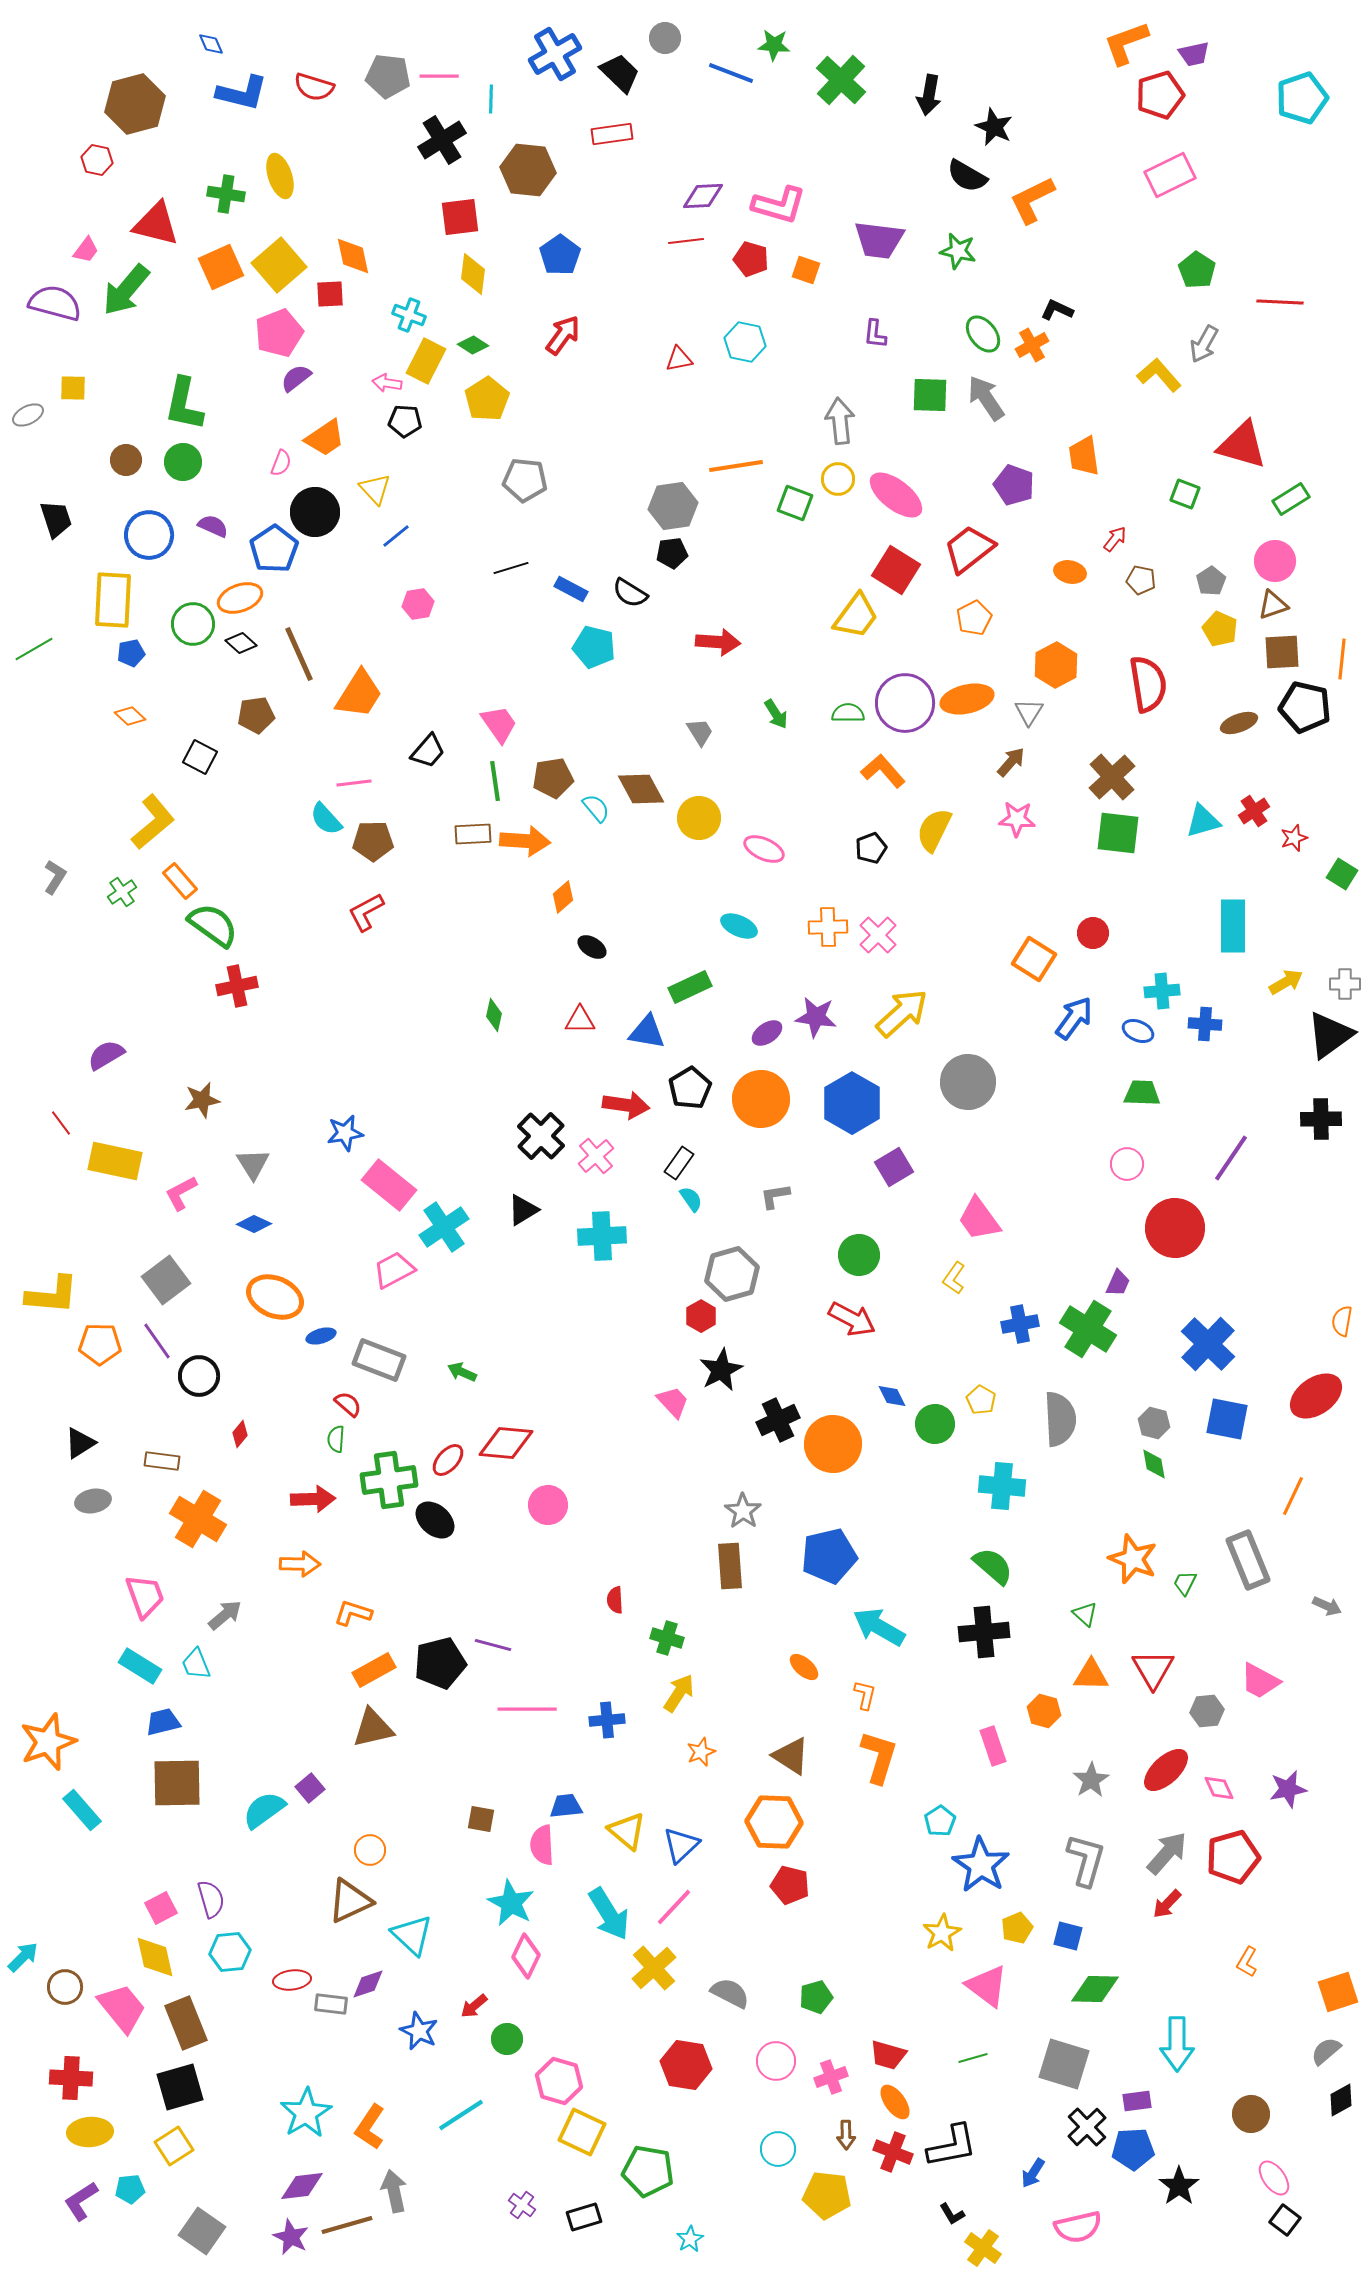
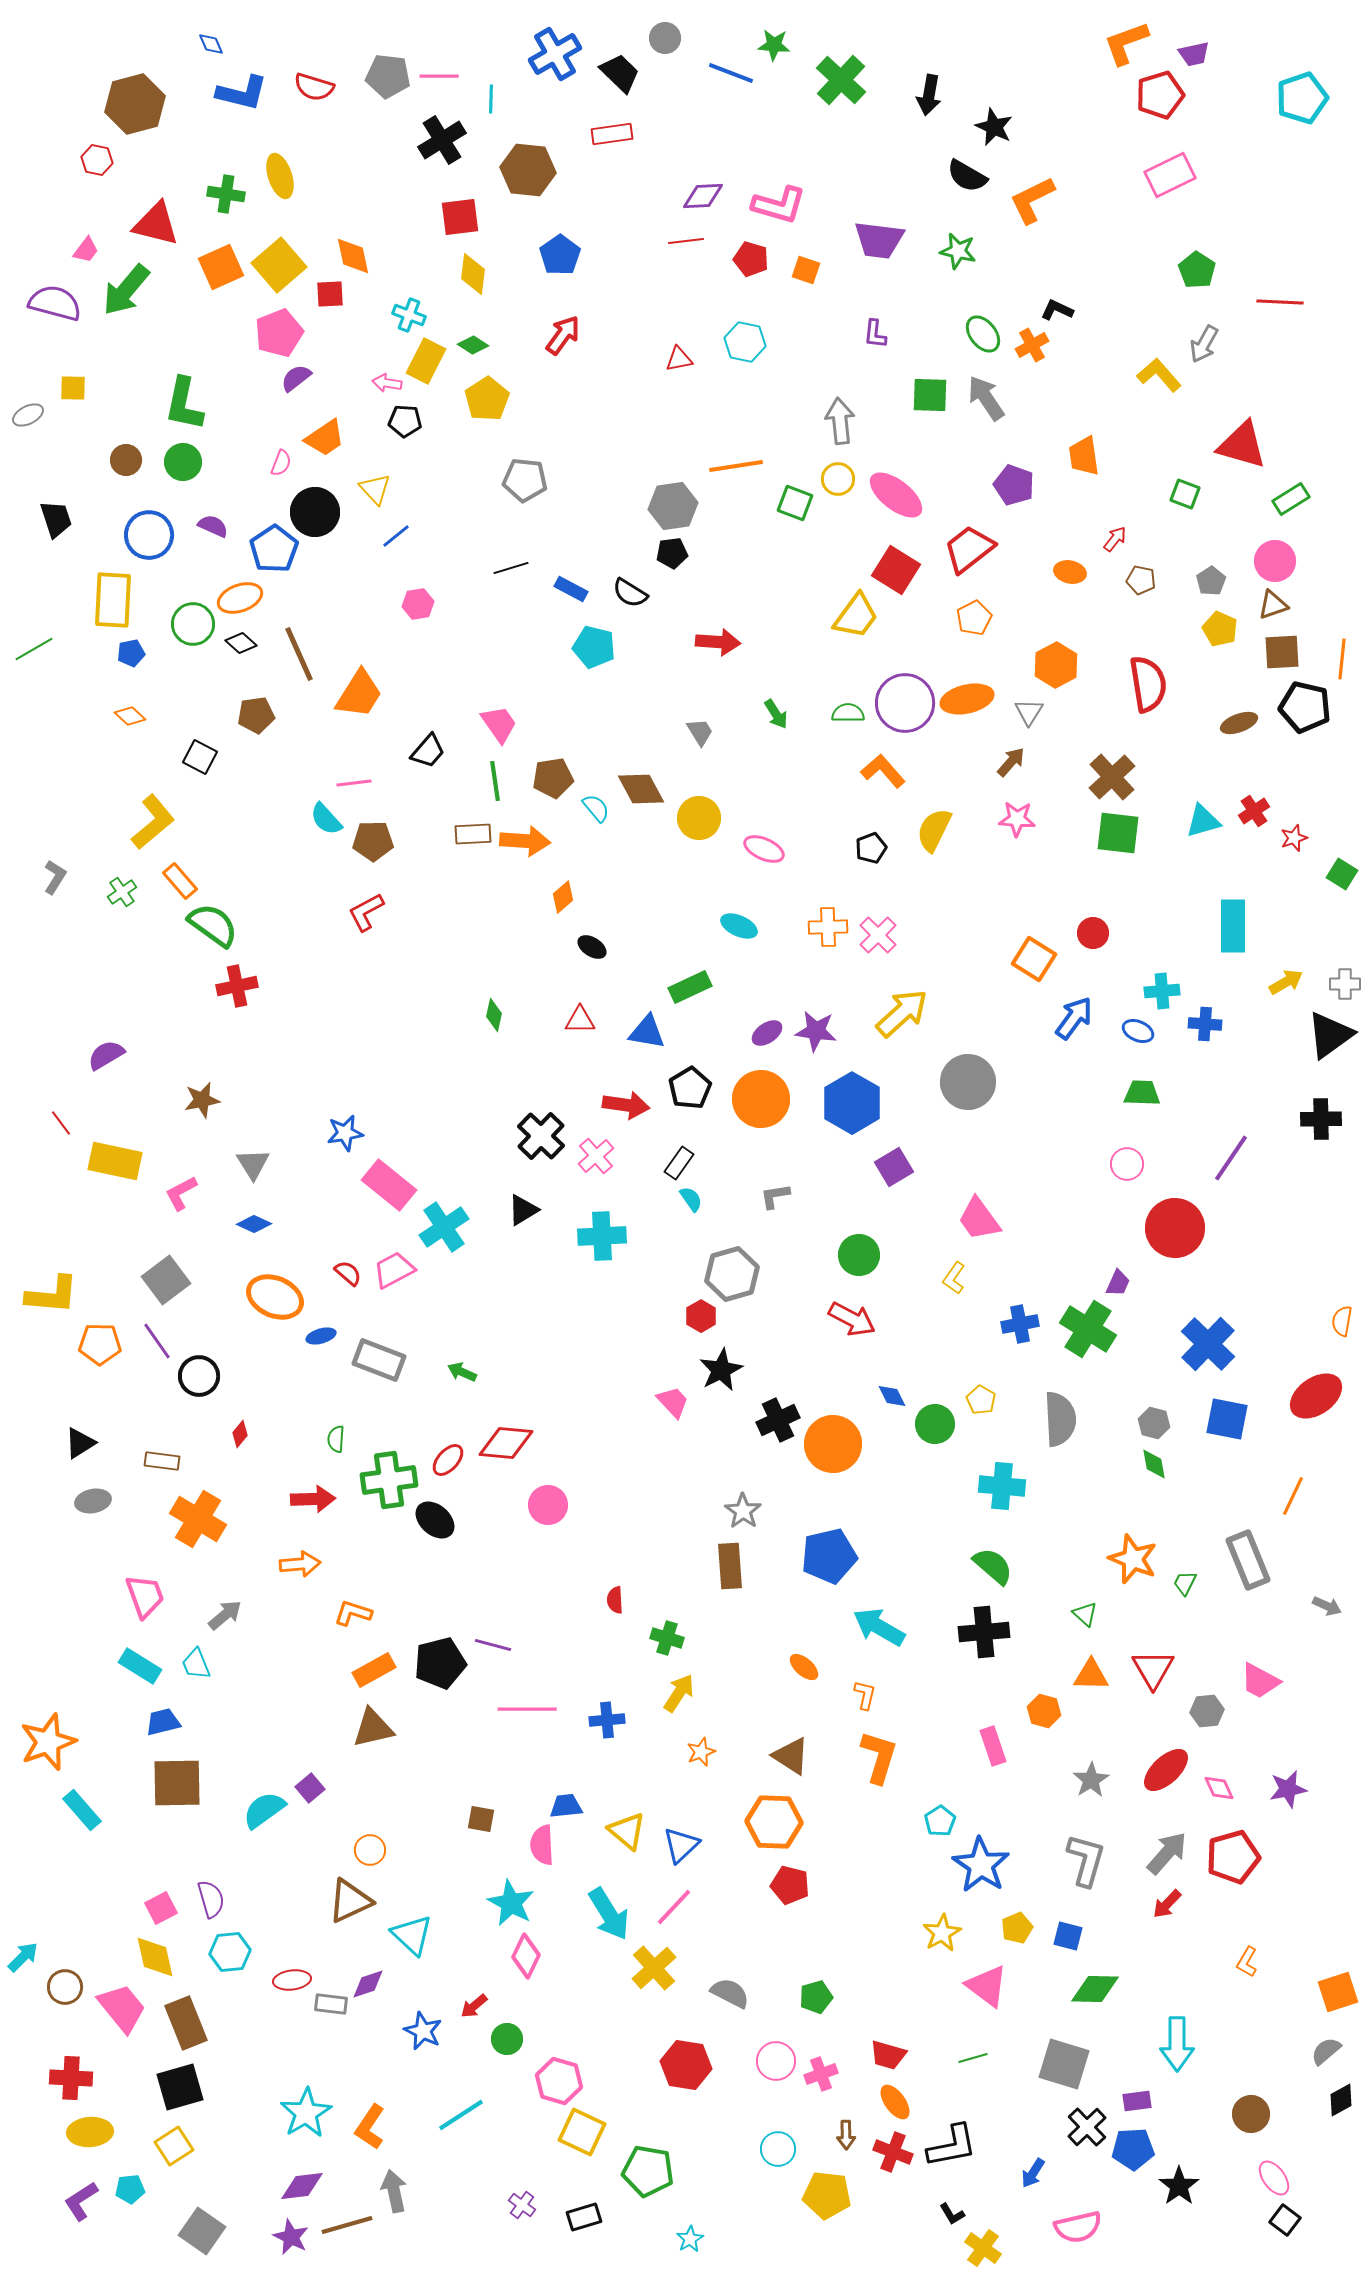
purple star at (816, 1017): moved 14 px down
red semicircle at (348, 1404): moved 131 px up
orange arrow at (300, 1564): rotated 6 degrees counterclockwise
blue star at (419, 2031): moved 4 px right
pink cross at (831, 2077): moved 10 px left, 3 px up
